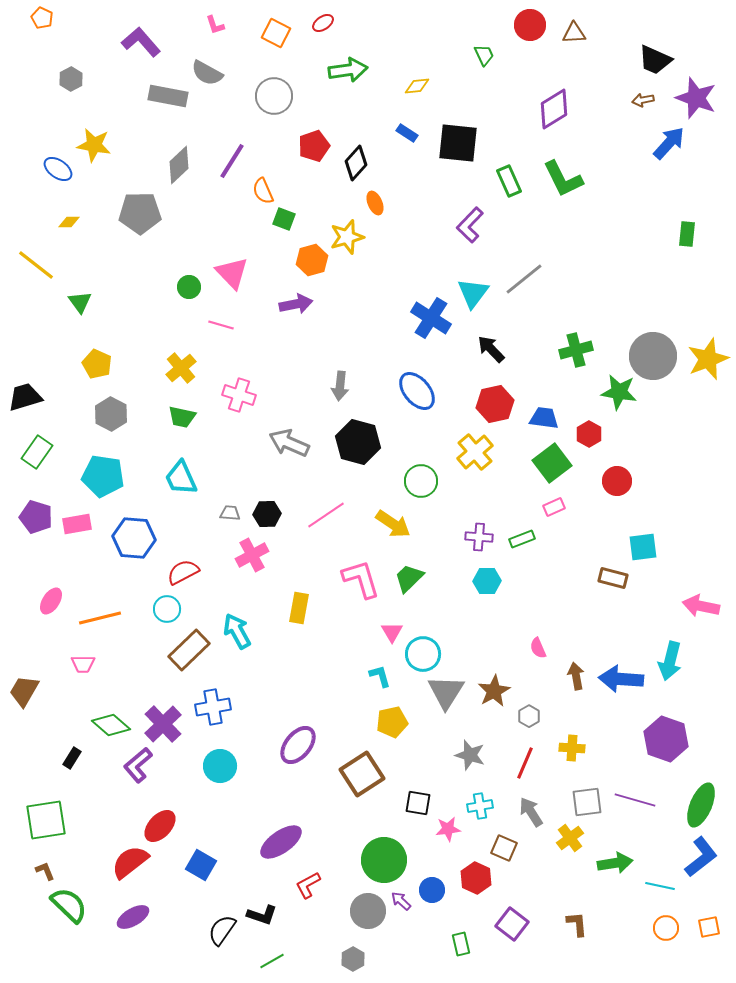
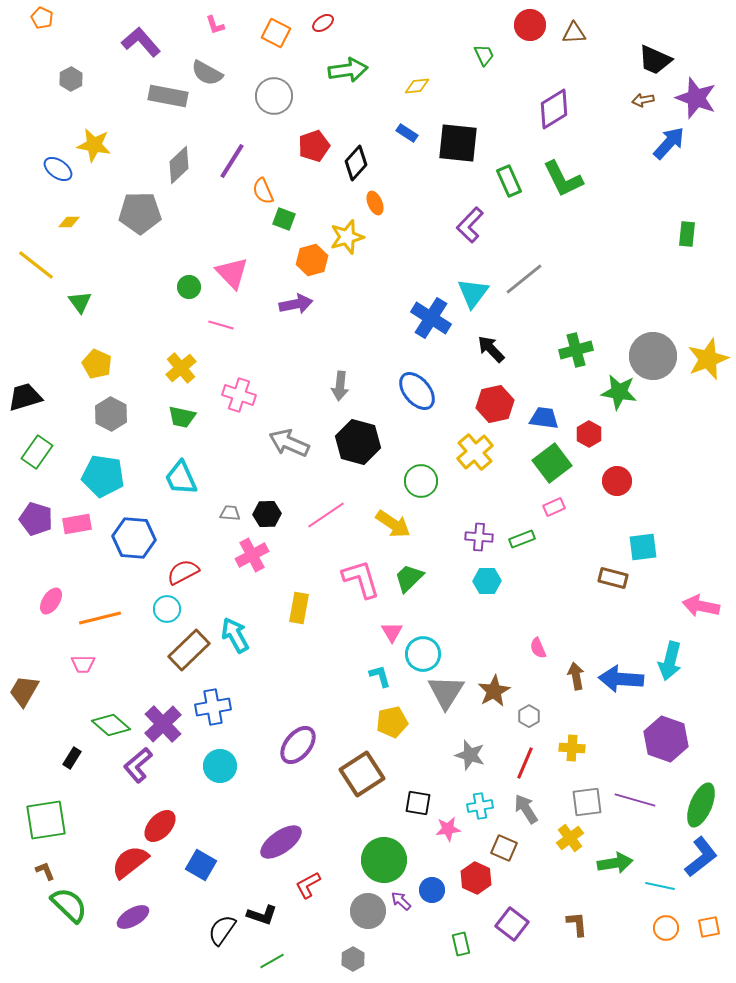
purple pentagon at (36, 517): moved 2 px down
cyan arrow at (237, 631): moved 2 px left, 4 px down
gray arrow at (531, 812): moved 5 px left, 3 px up
